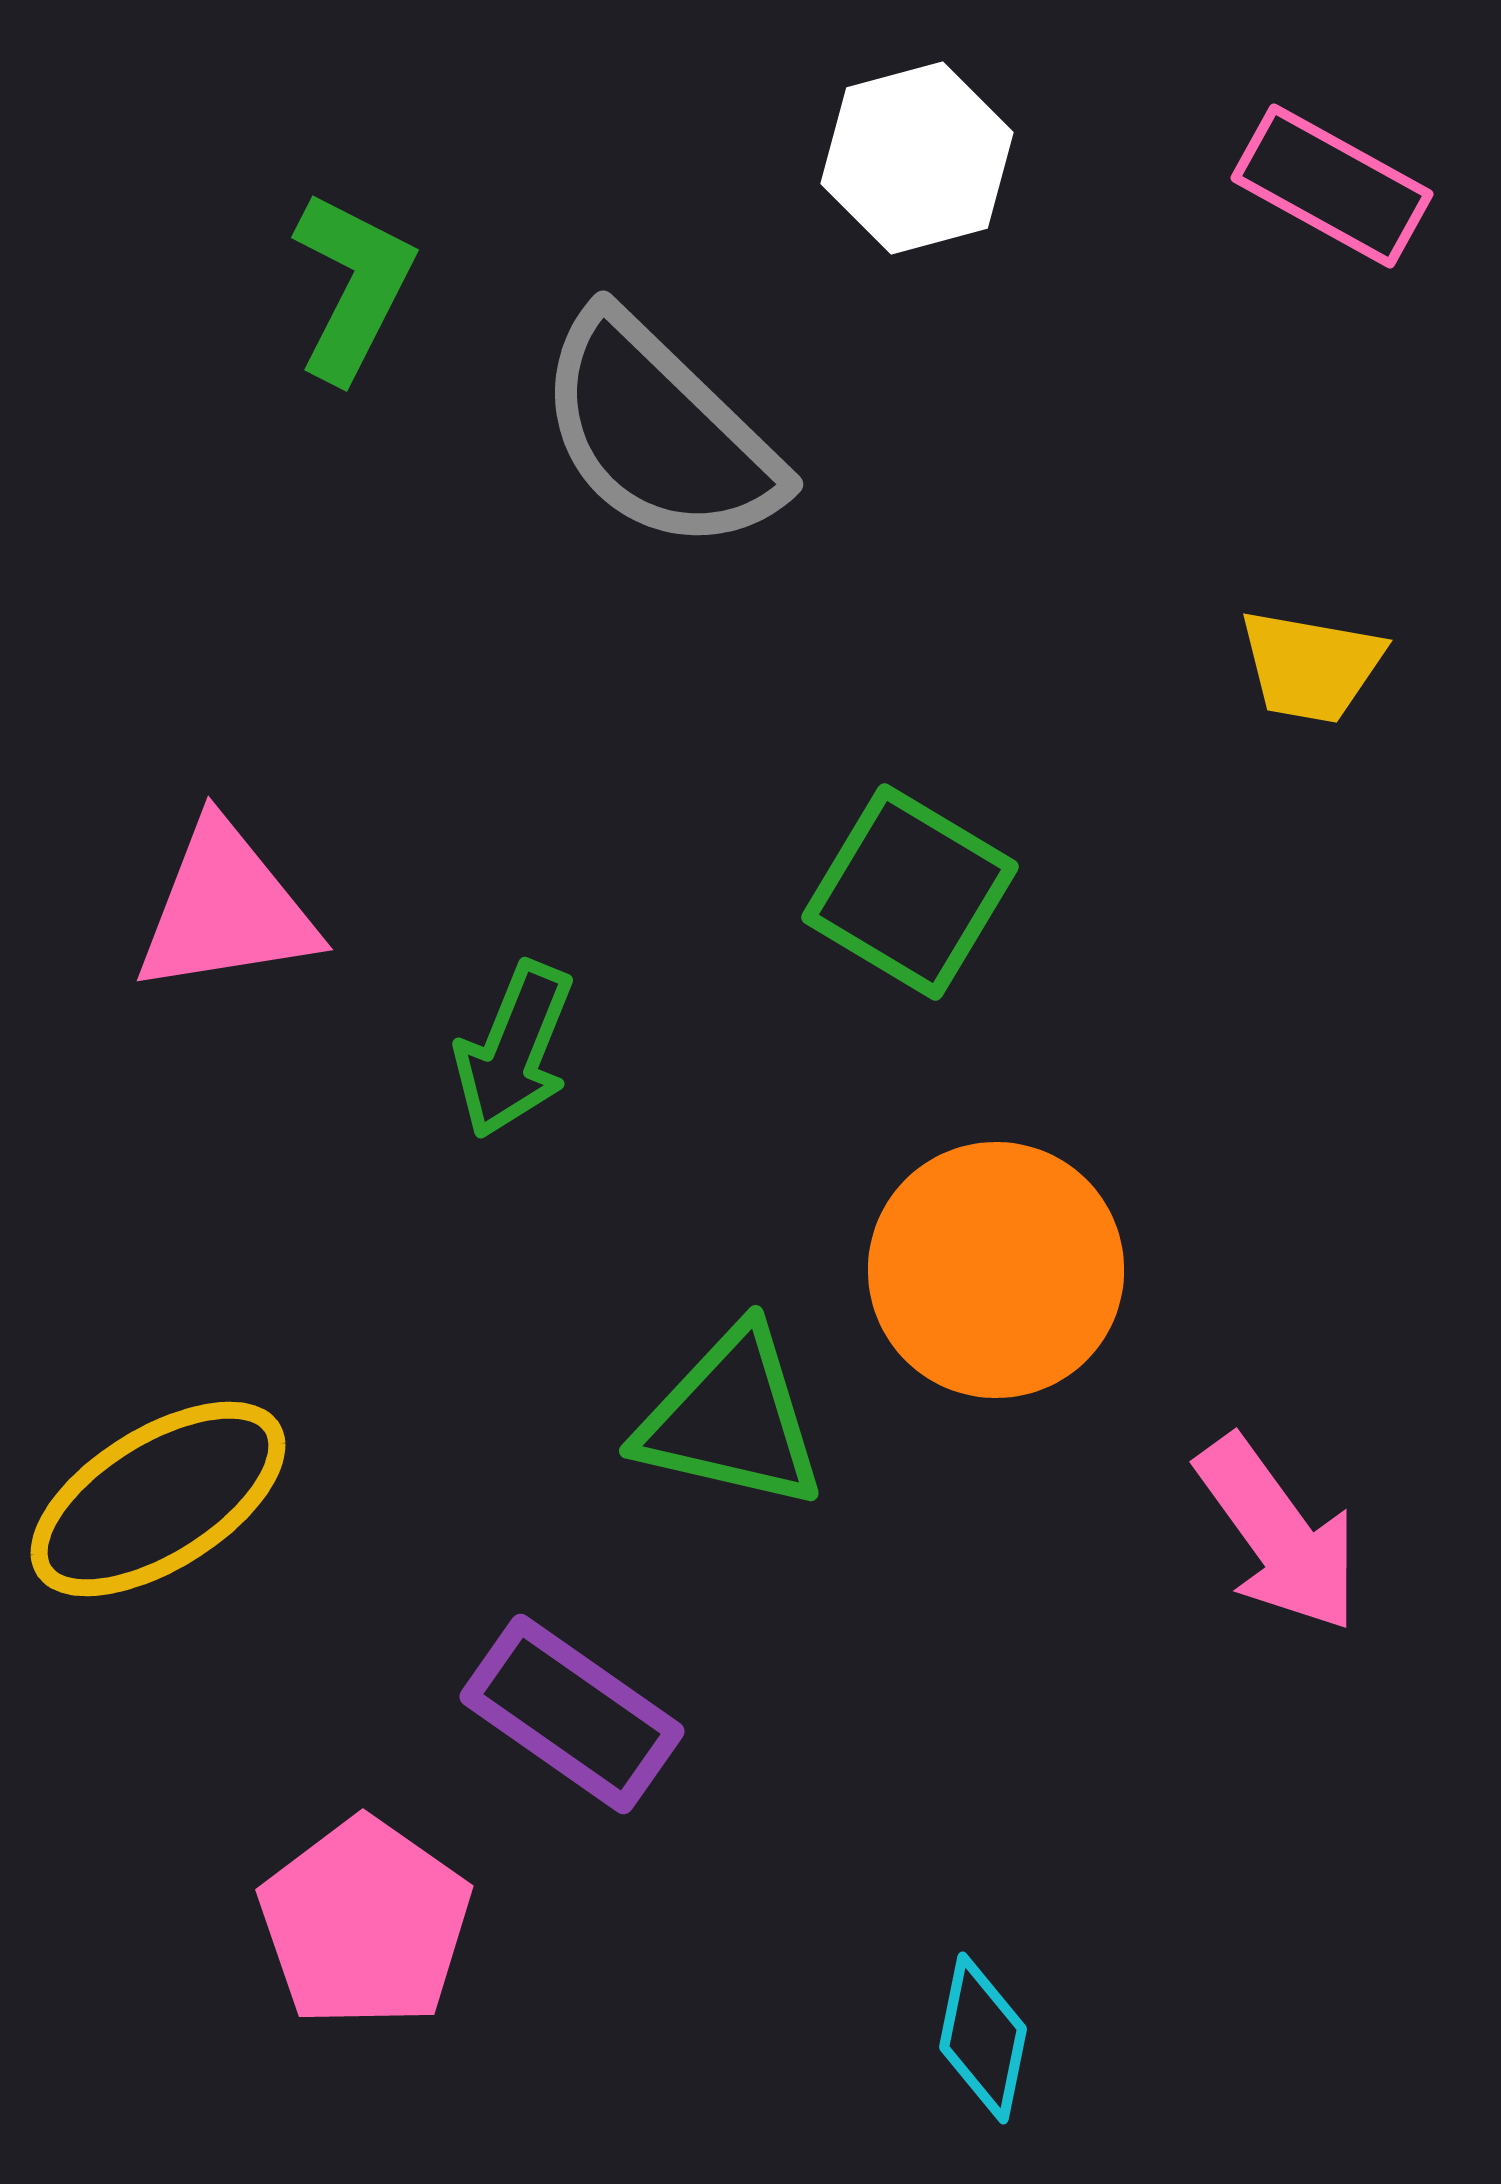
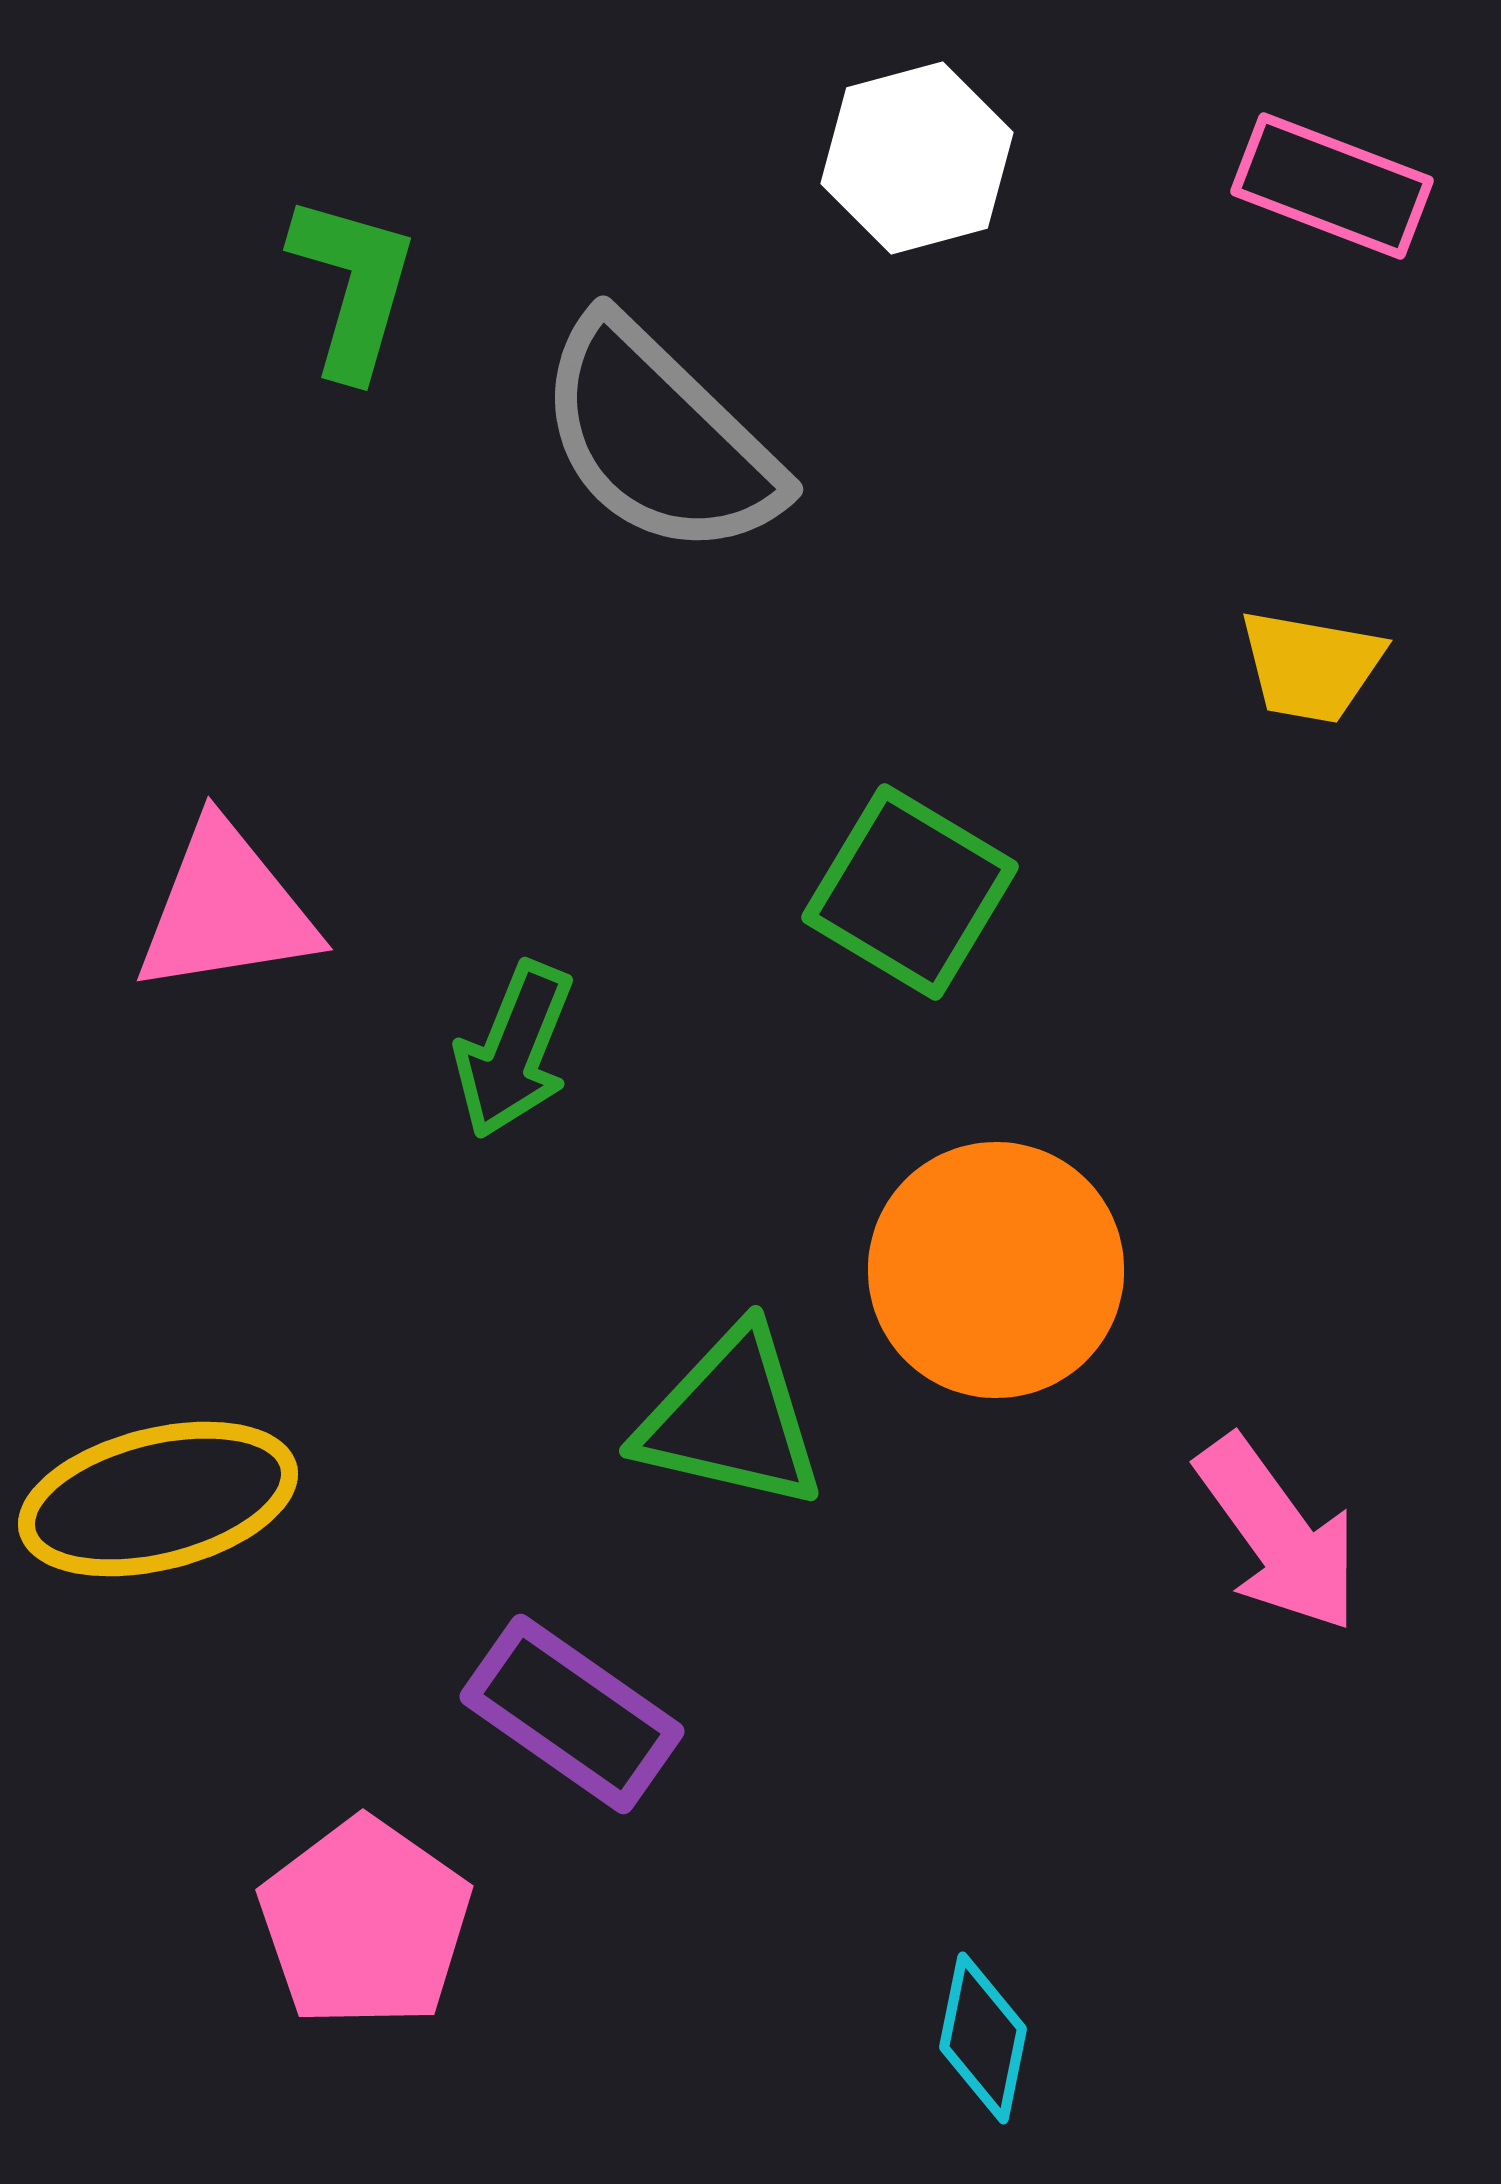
pink rectangle: rotated 8 degrees counterclockwise
green L-shape: rotated 11 degrees counterclockwise
gray semicircle: moved 5 px down
yellow ellipse: rotated 18 degrees clockwise
